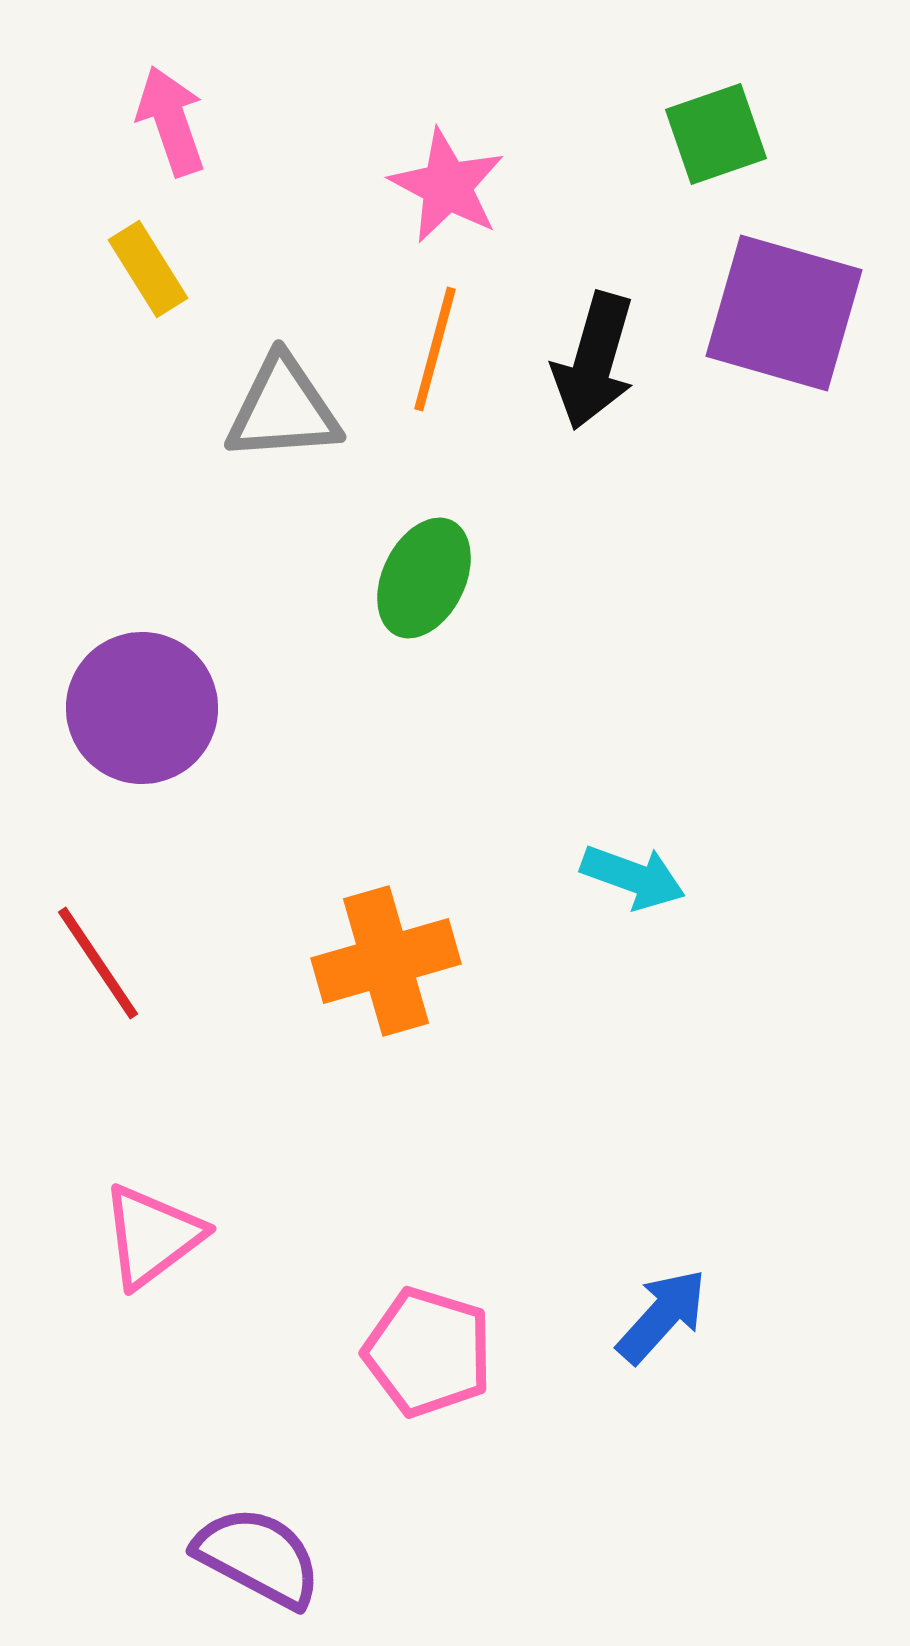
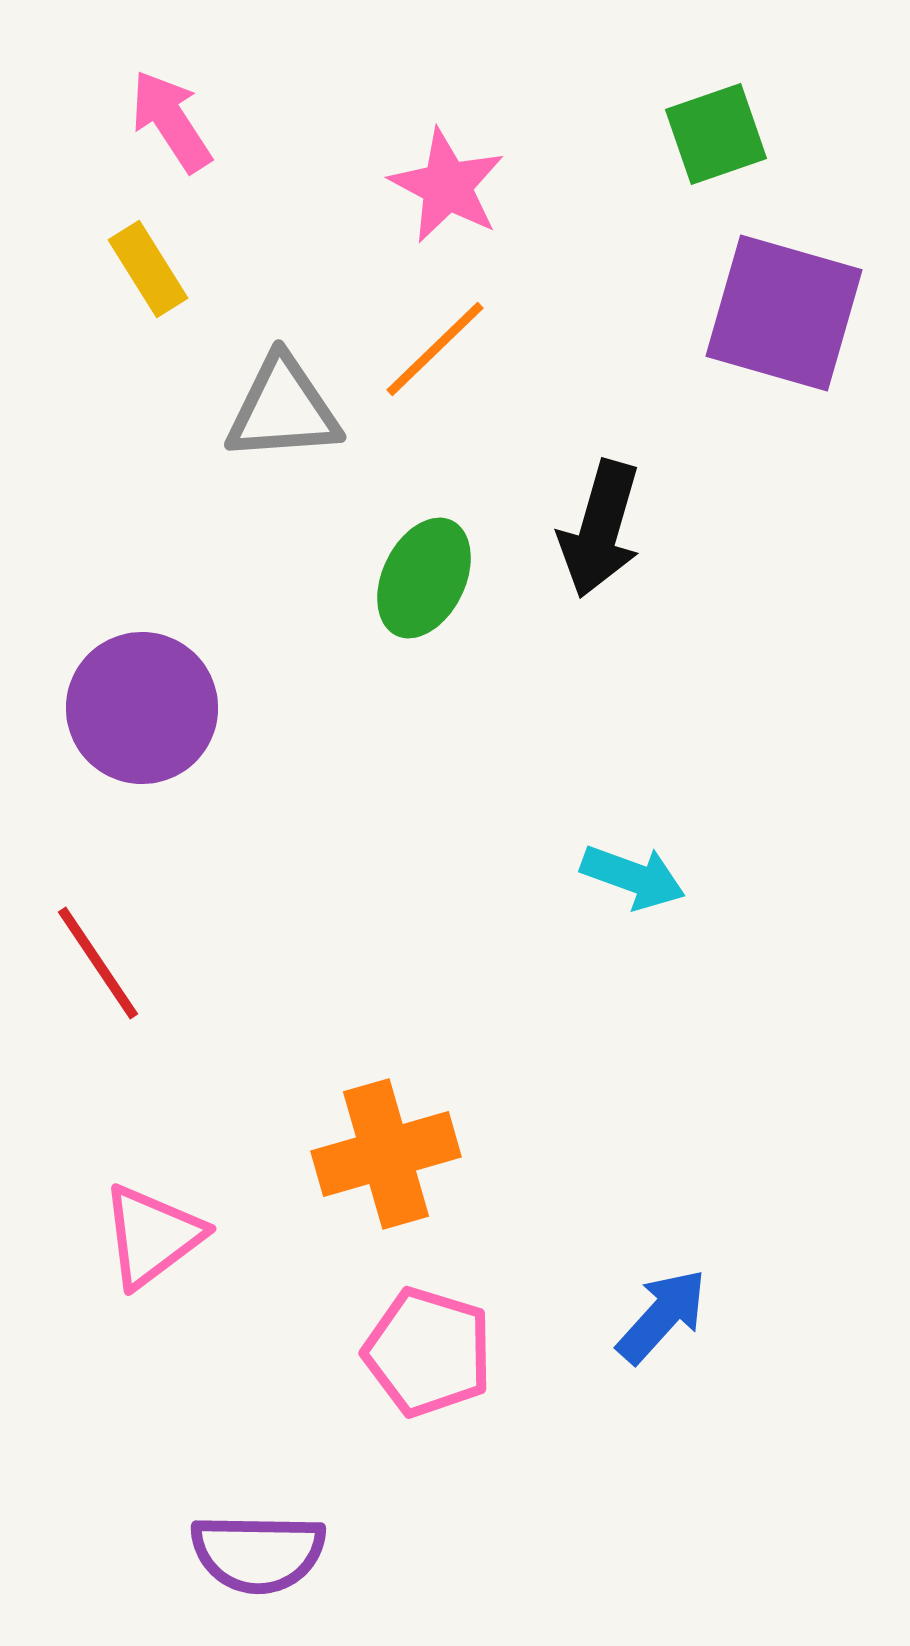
pink arrow: rotated 14 degrees counterclockwise
orange line: rotated 31 degrees clockwise
black arrow: moved 6 px right, 168 px down
orange cross: moved 193 px down
purple semicircle: moved 4 px up; rotated 153 degrees clockwise
